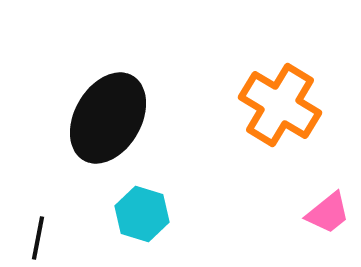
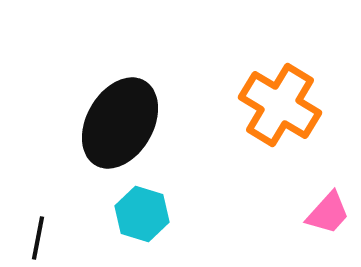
black ellipse: moved 12 px right, 5 px down
pink trapezoid: rotated 9 degrees counterclockwise
